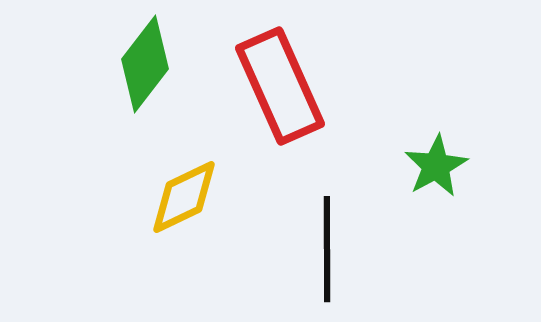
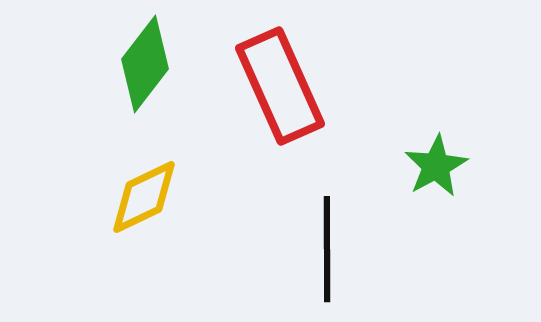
yellow diamond: moved 40 px left
